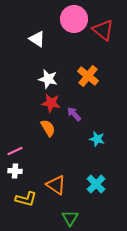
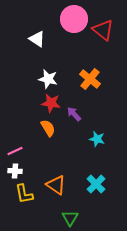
orange cross: moved 2 px right, 3 px down
yellow L-shape: moved 2 px left, 5 px up; rotated 65 degrees clockwise
